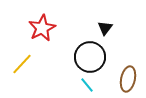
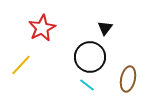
yellow line: moved 1 px left, 1 px down
cyan line: rotated 14 degrees counterclockwise
